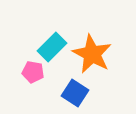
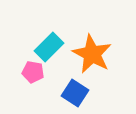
cyan rectangle: moved 3 px left
